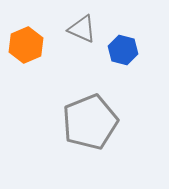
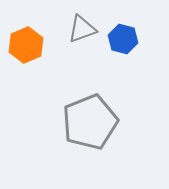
gray triangle: rotated 44 degrees counterclockwise
blue hexagon: moved 11 px up
